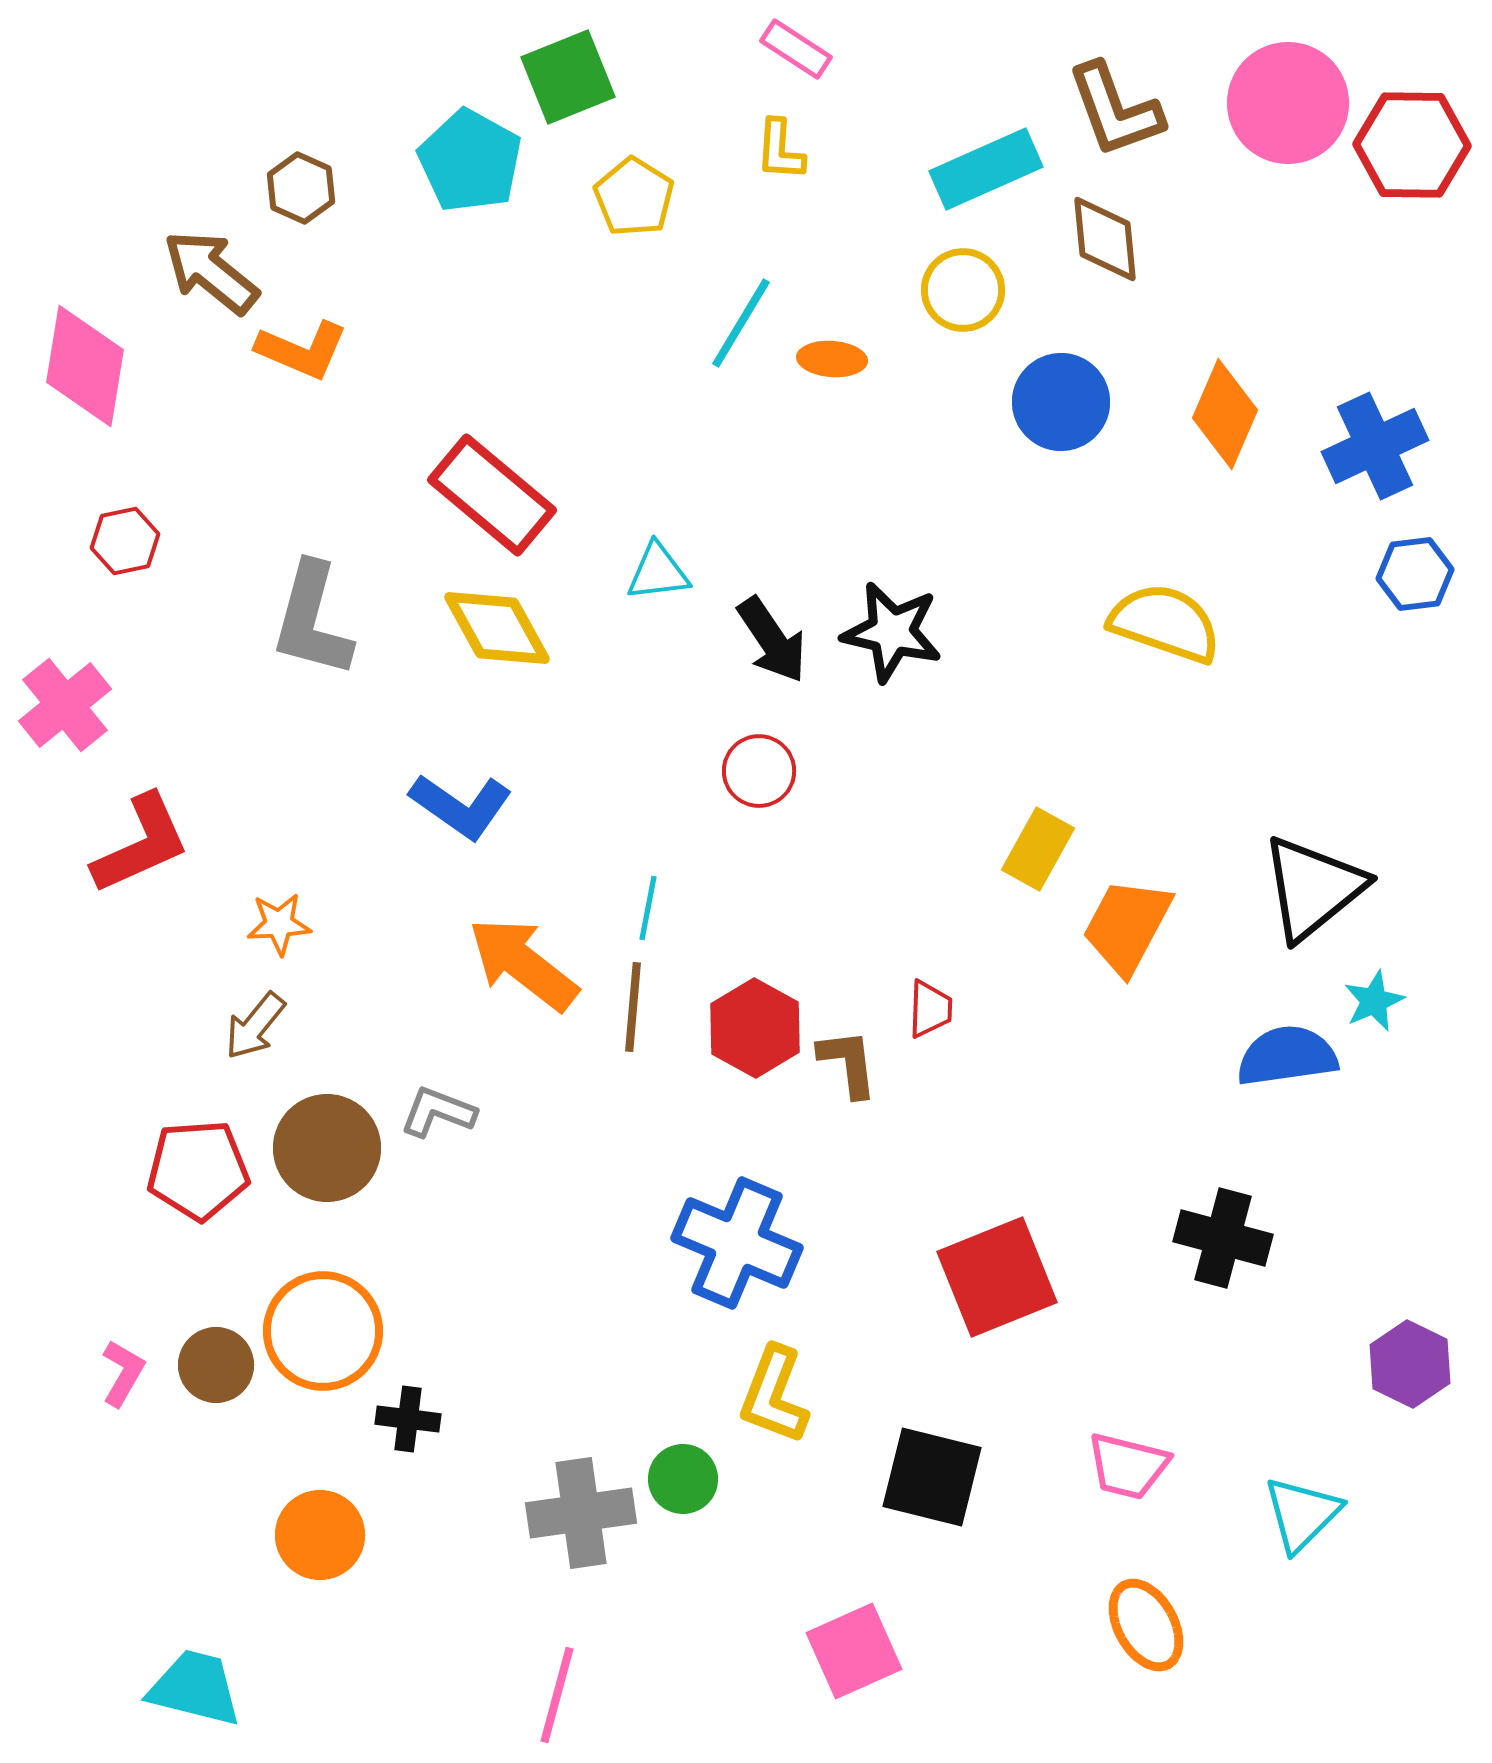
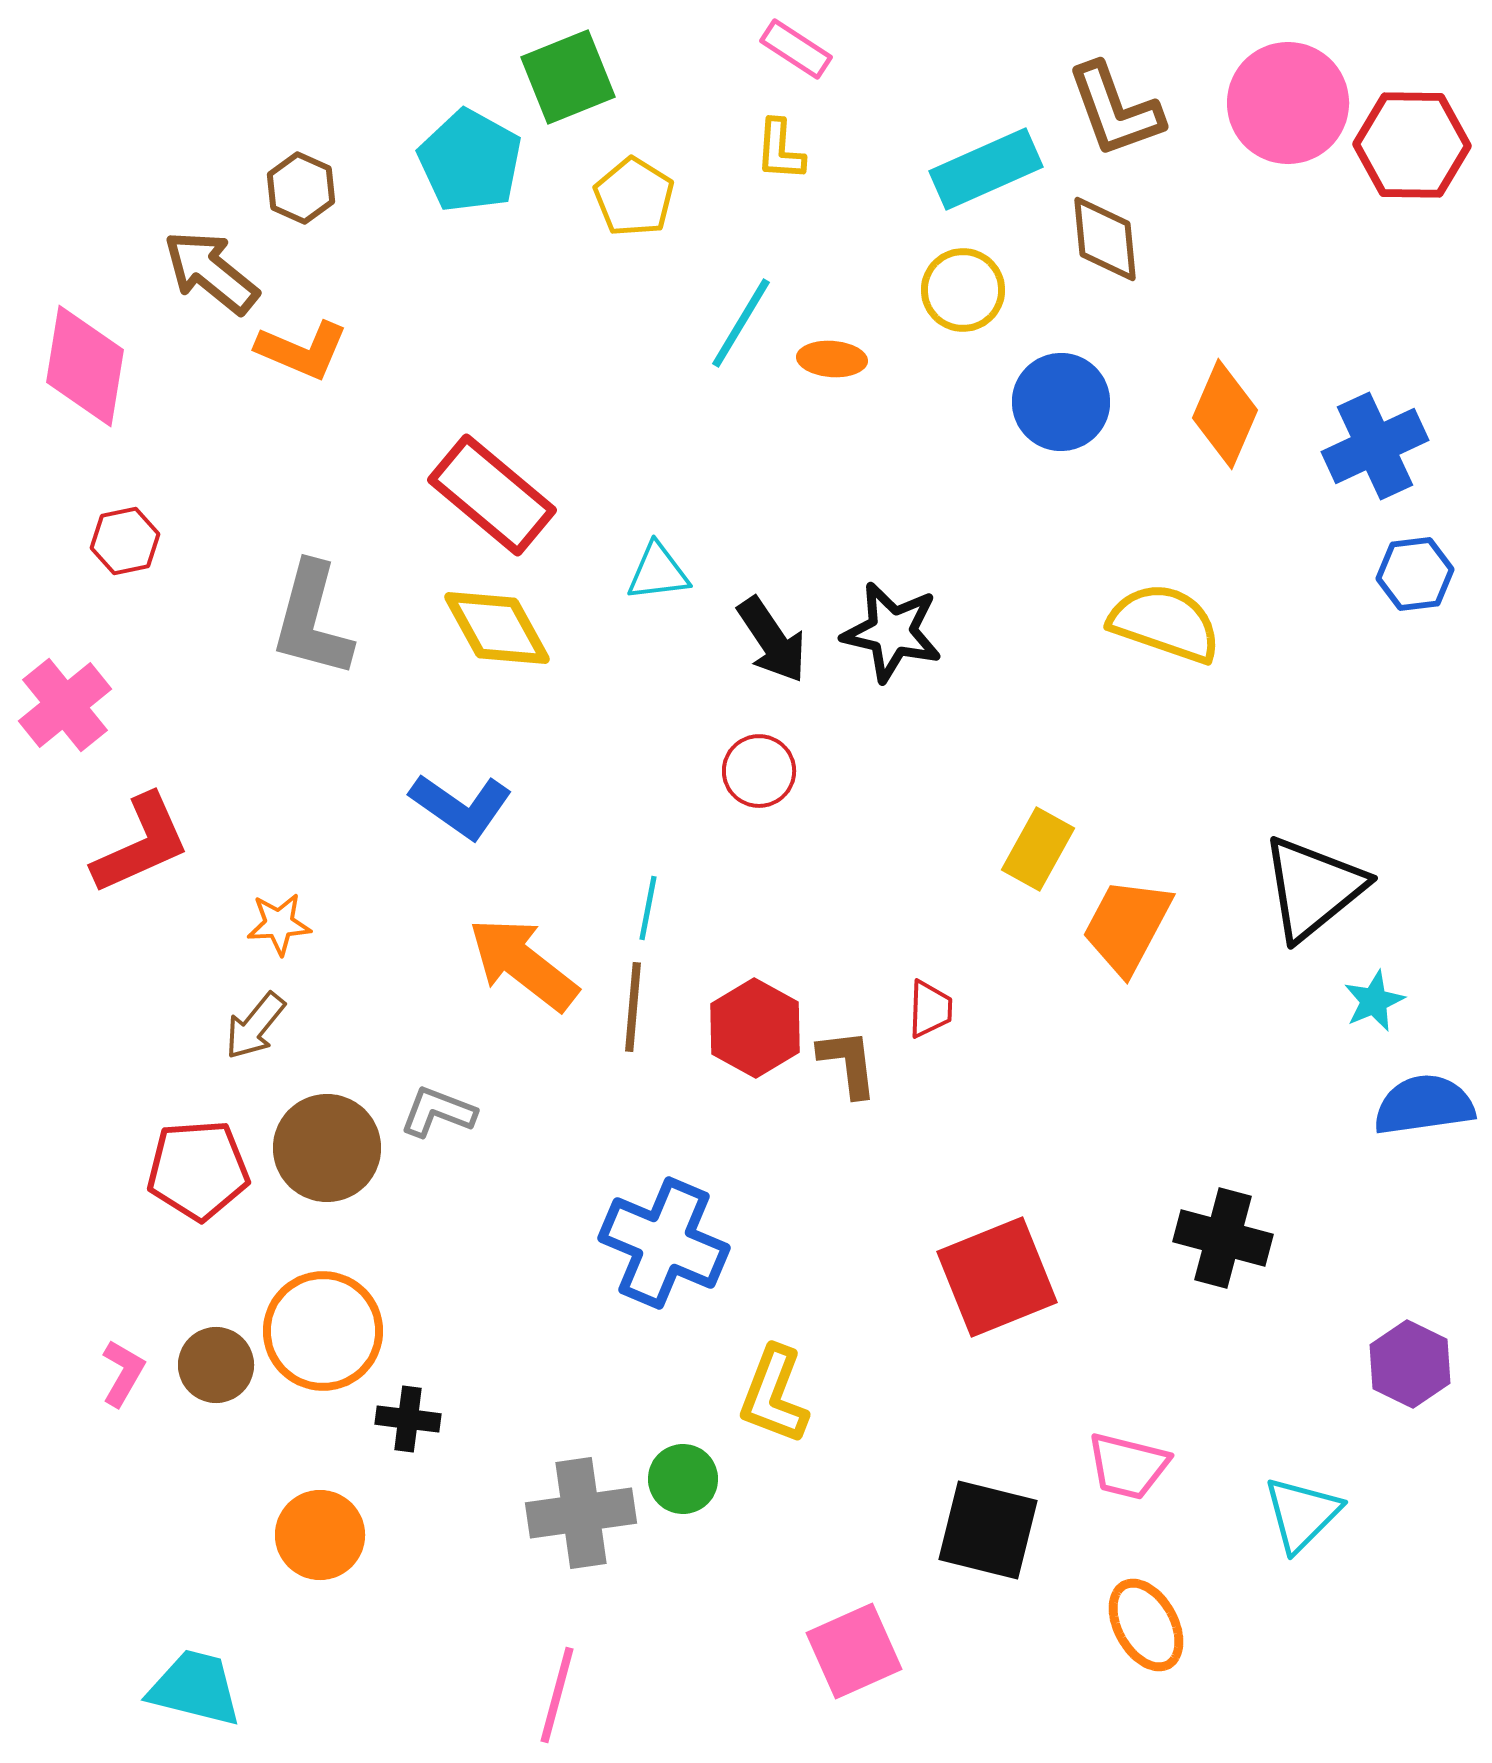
blue semicircle at (1287, 1056): moved 137 px right, 49 px down
blue cross at (737, 1243): moved 73 px left
black square at (932, 1477): moved 56 px right, 53 px down
